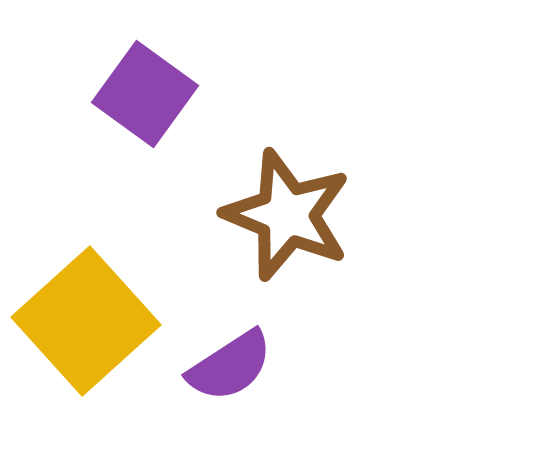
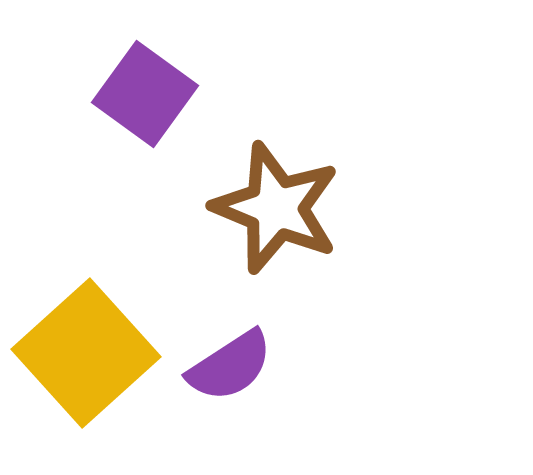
brown star: moved 11 px left, 7 px up
yellow square: moved 32 px down
